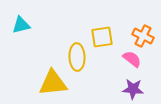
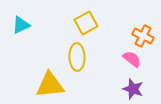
cyan triangle: rotated 12 degrees counterclockwise
yellow square: moved 16 px left, 14 px up; rotated 20 degrees counterclockwise
yellow triangle: moved 3 px left, 2 px down
purple star: rotated 15 degrees clockwise
